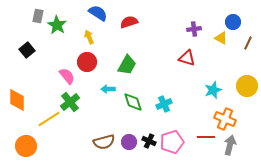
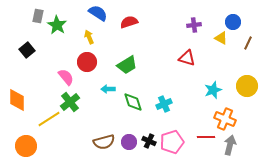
purple cross: moved 4 px up
green trapezoid: rotated 30 degrees clockwise
pink semicircle: moved 1 px left, 1 px down
